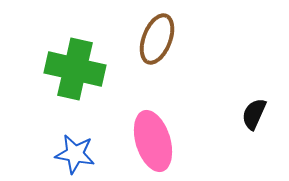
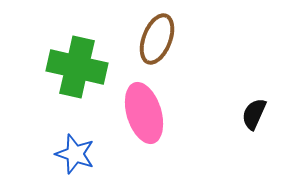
green cross: moved 2 px right, 2 px up
pink ellipse: moved 9 px left, 28 px up
blue star: rotated 9 degrees clockwise
